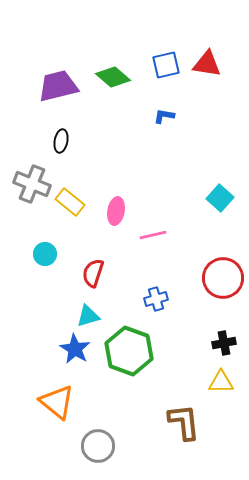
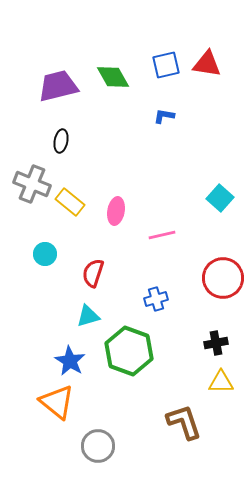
green diamond: rotated 20 degrees clockwise
pink line: moved 9 px right
black cross: moved 8 px left
blue star: moved 5 px left, 12 px down
brown L-shape: rotated 12 degrees counterclockwise
